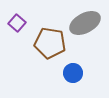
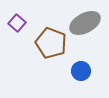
brown pentagon: moved 1 px right; rotated 12 degrees clockwise
blue circle: moved 8 px right, 2 px up
